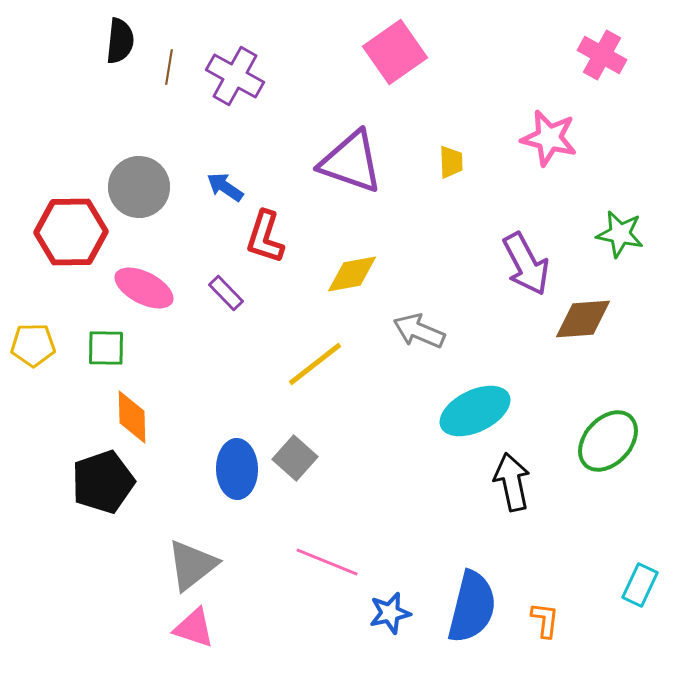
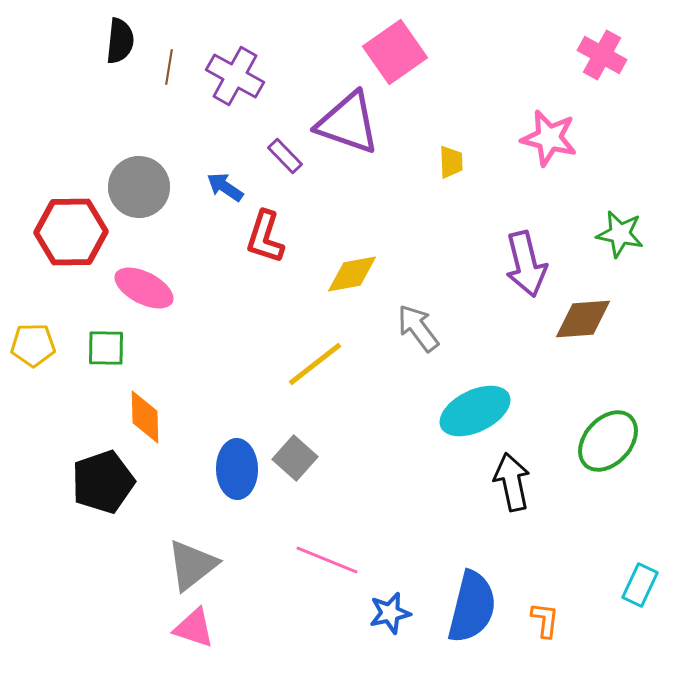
purple triangle: moved 3 px left, 39 px up
purple arrow: rotated 14 degrees clockwise
purple rectangle: moved 59 px right, 137 px up
gray arrow: moved 1 px left, 3 px up; rotated 30 degrees clockwise
orange diamond: moved 13 px right
pink line: moved 2 px up
